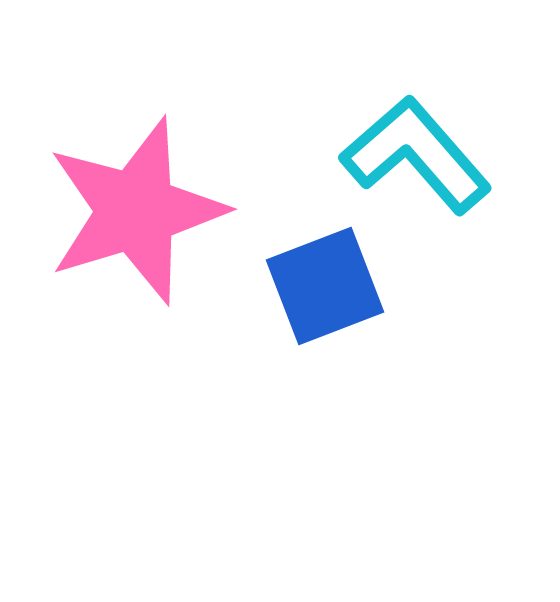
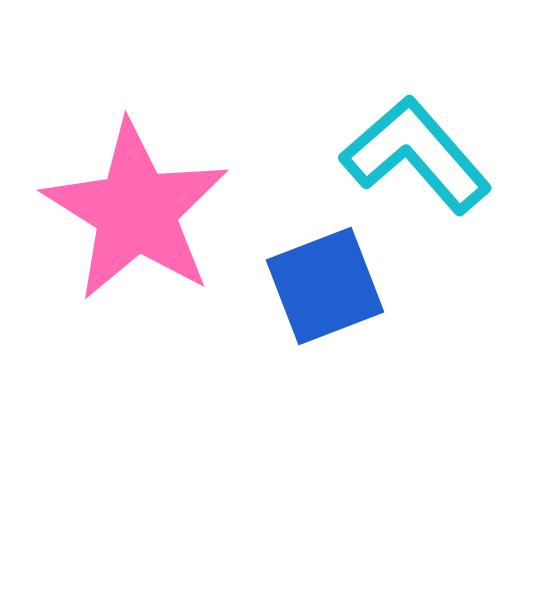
pink star: rotated 23 degrees counterclockwise
